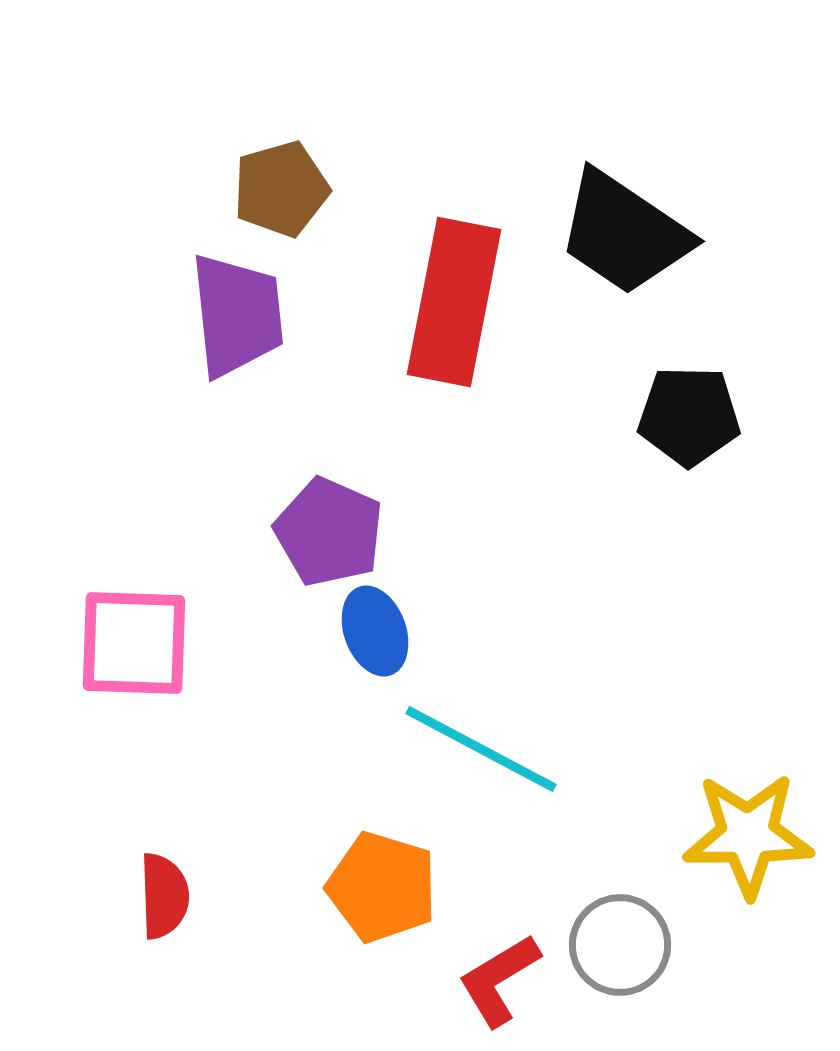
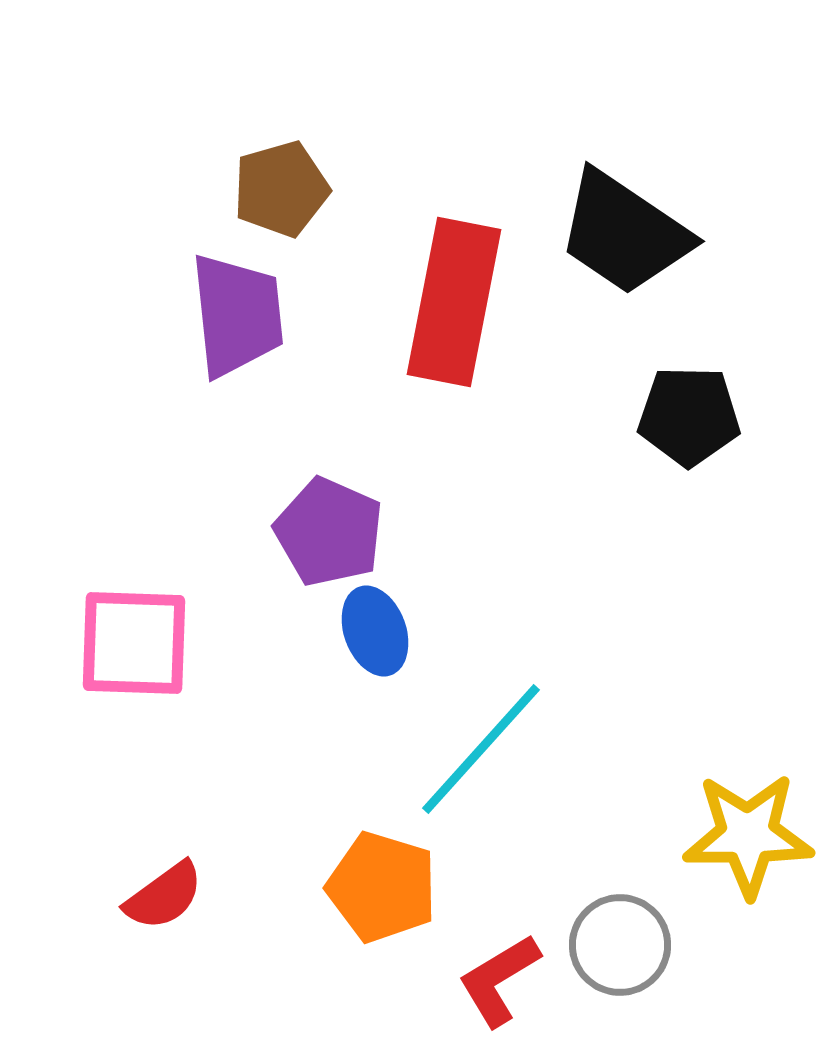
cyan line: rotated 76 degrees counterclockwise
red semicircle: rotated 56 degrees clockwise
